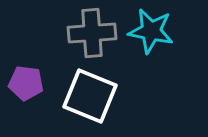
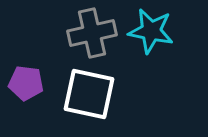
gray cross: rotated 9 degrees counterclockwise
white square: moved 1 px left, 2 px up; rotated 10 degrees counterclockwise
